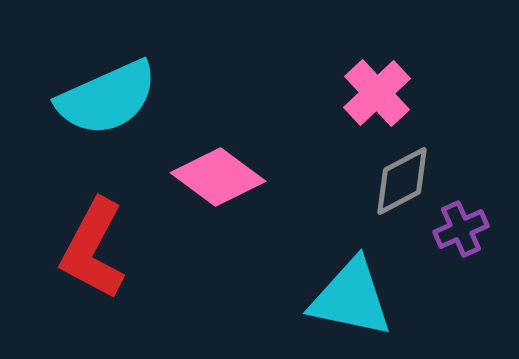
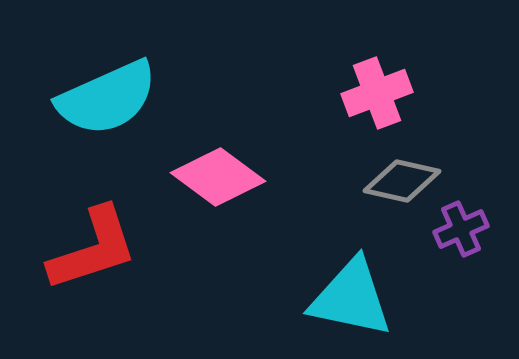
pink cross: rotated 22 degrees clockwise
gray diamond: rotated 40 degrees clockwise
red L-shape: rotated 136 degrees counterclockwise
